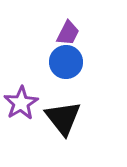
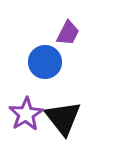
blue circle: moved 21 px left
purple star: moved 5 px right, 11 px down
